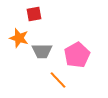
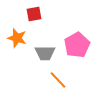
orange star: moved 2 px left
gray trapezoid: moved 3 px right, 2 px down
pink pentagon: moved 10 px up
